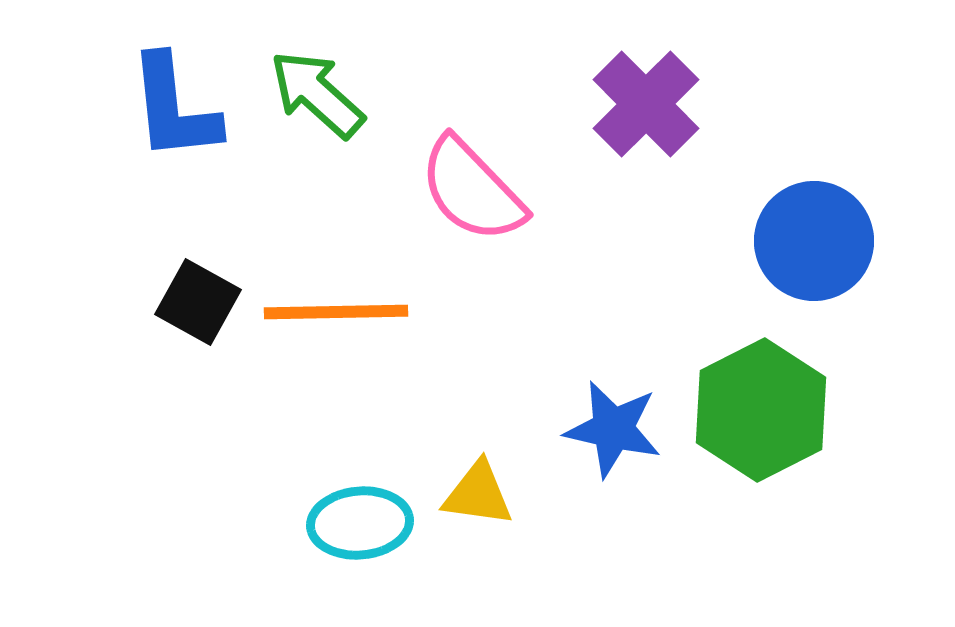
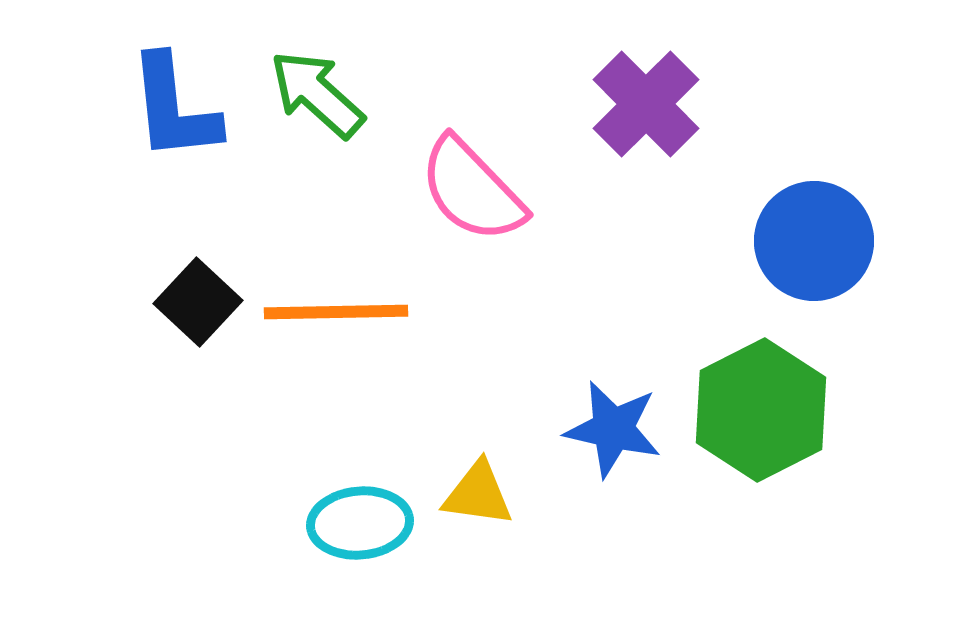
black square: rotated 14 degrees clockwise
